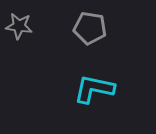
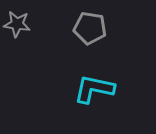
gray star: moved 2 px left, 2 px up
